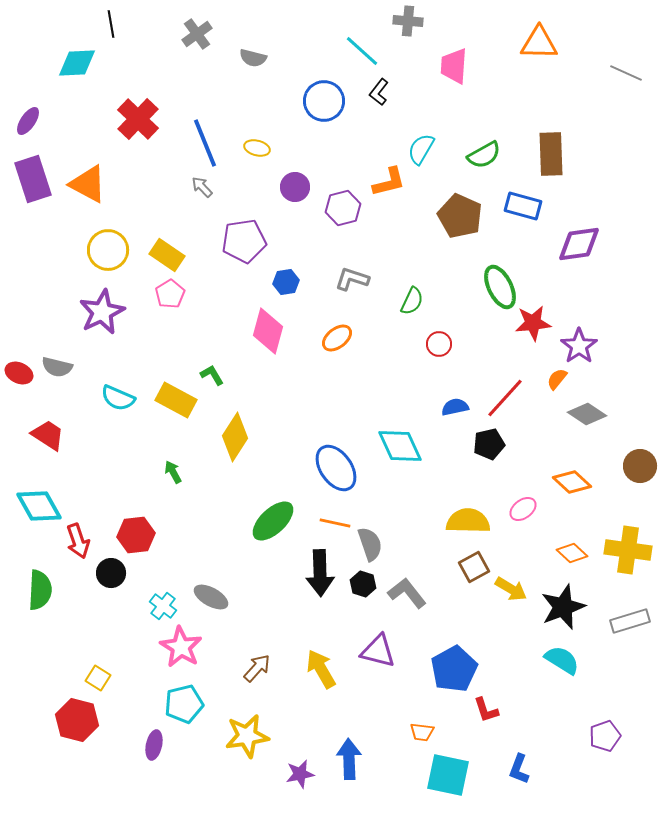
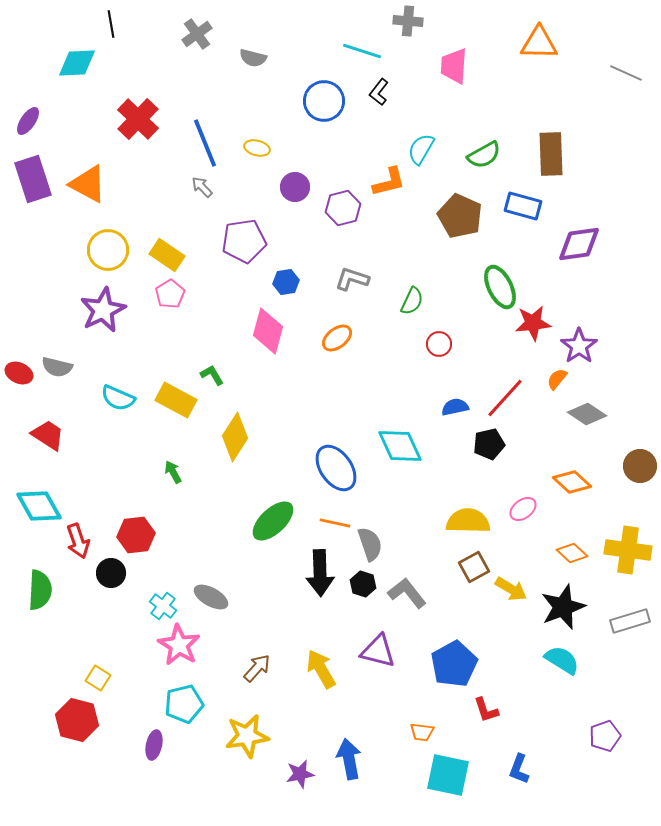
cyan line at (362, 51): rotated 24 degrees counterclockwise
purple star at (102, 312): moved 1 px right, 2 px up
pink star at (181, 647): moved 2 px left, 2 px up
blue pentagon at (454, 669): moved 5 px up
blue arrow at (349, 759): rotated 9 degrees counterclockwise
